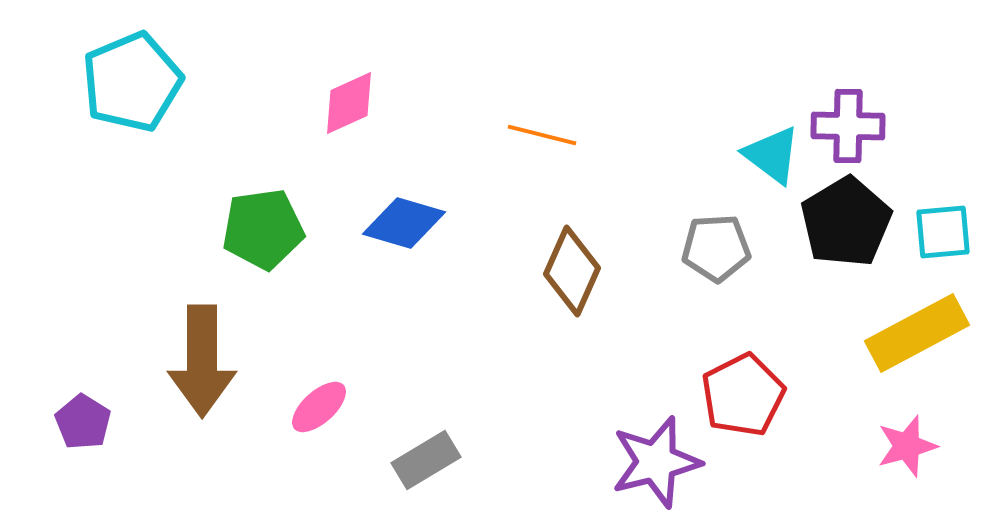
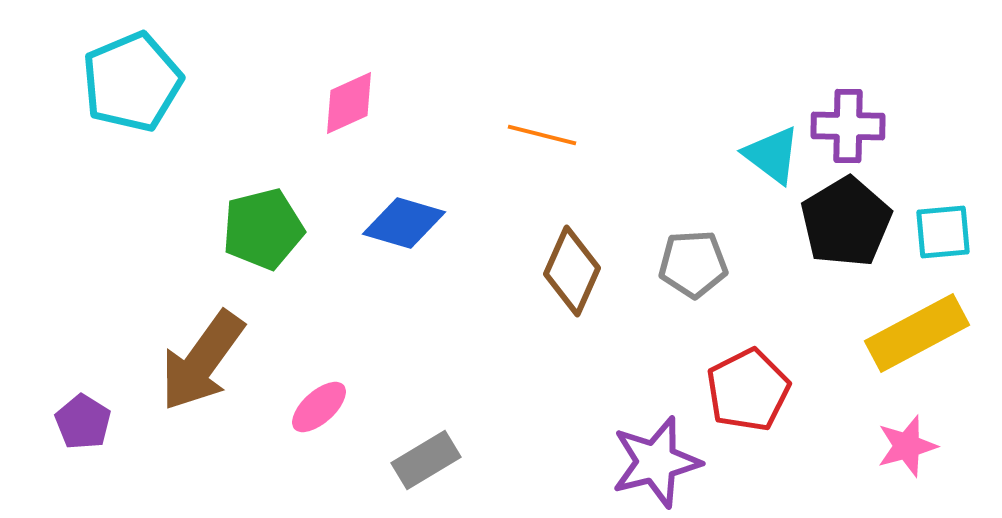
green pentagon: rotated 6 degrees counterclockwise
gray pentagon: moved 23 px left, 16 px down
brown arrow: rotated 36 degrees clockwise
red pentagon: moved 5 px right, 5 px up
